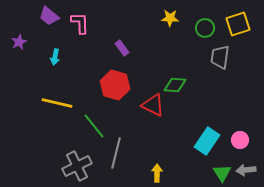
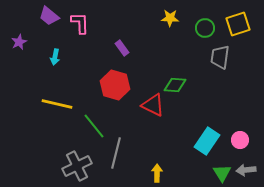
yellow line: moved 1 px down
